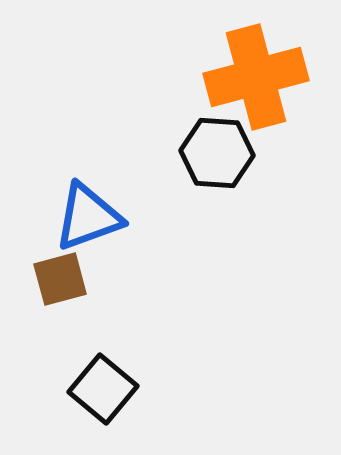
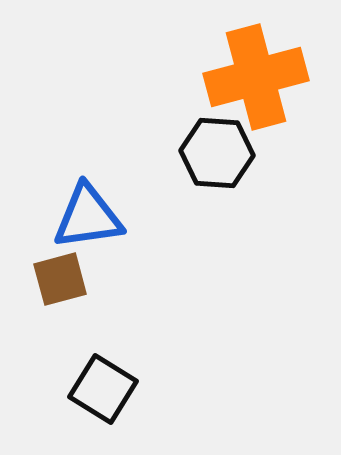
blue triangle: rotated 12 degrees clockwise
black square: rotated 8 degrees counterclockwise
